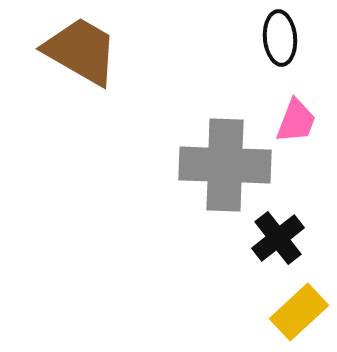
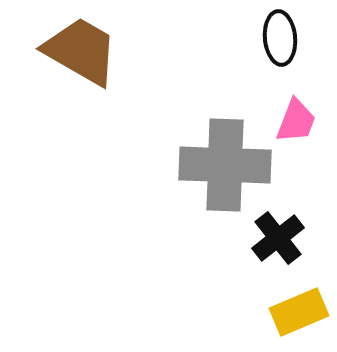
yellow rectangle: rotated 20 degrees clockwise
